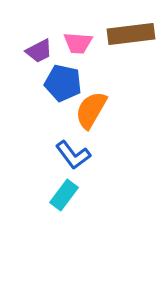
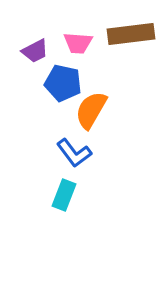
purple trapezoid: moved 4 px left
blue L-shape: moved 1 px right, 2 px up
cyan rectangle: rotated 16 degrees counterclockwise
